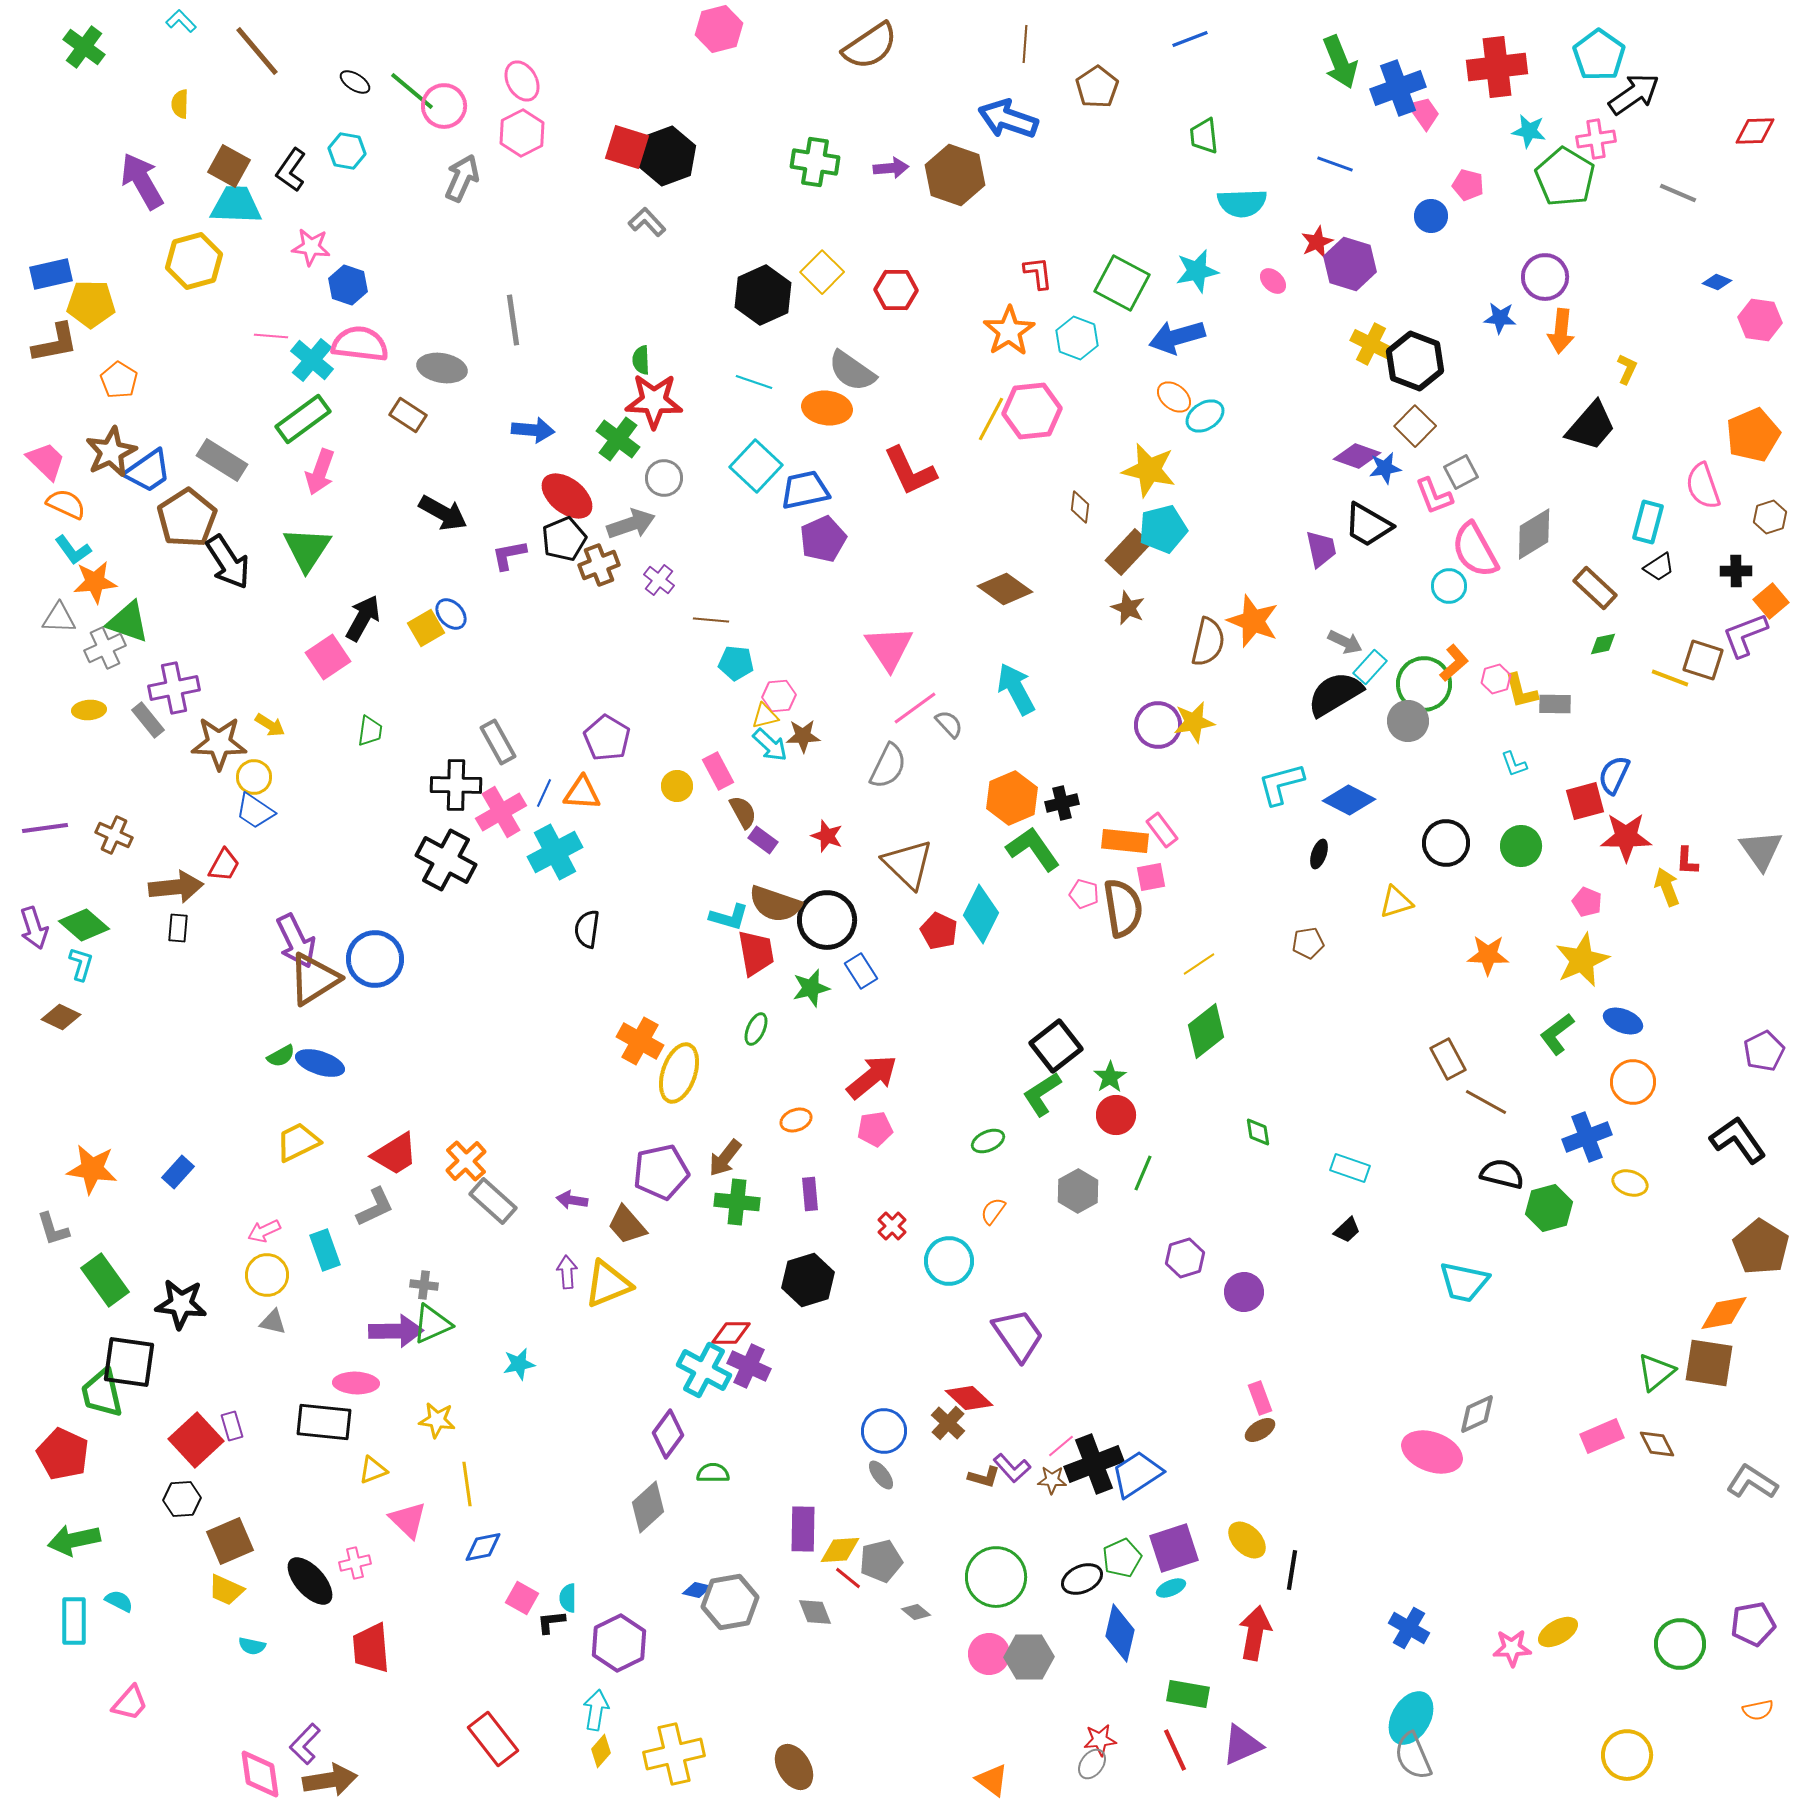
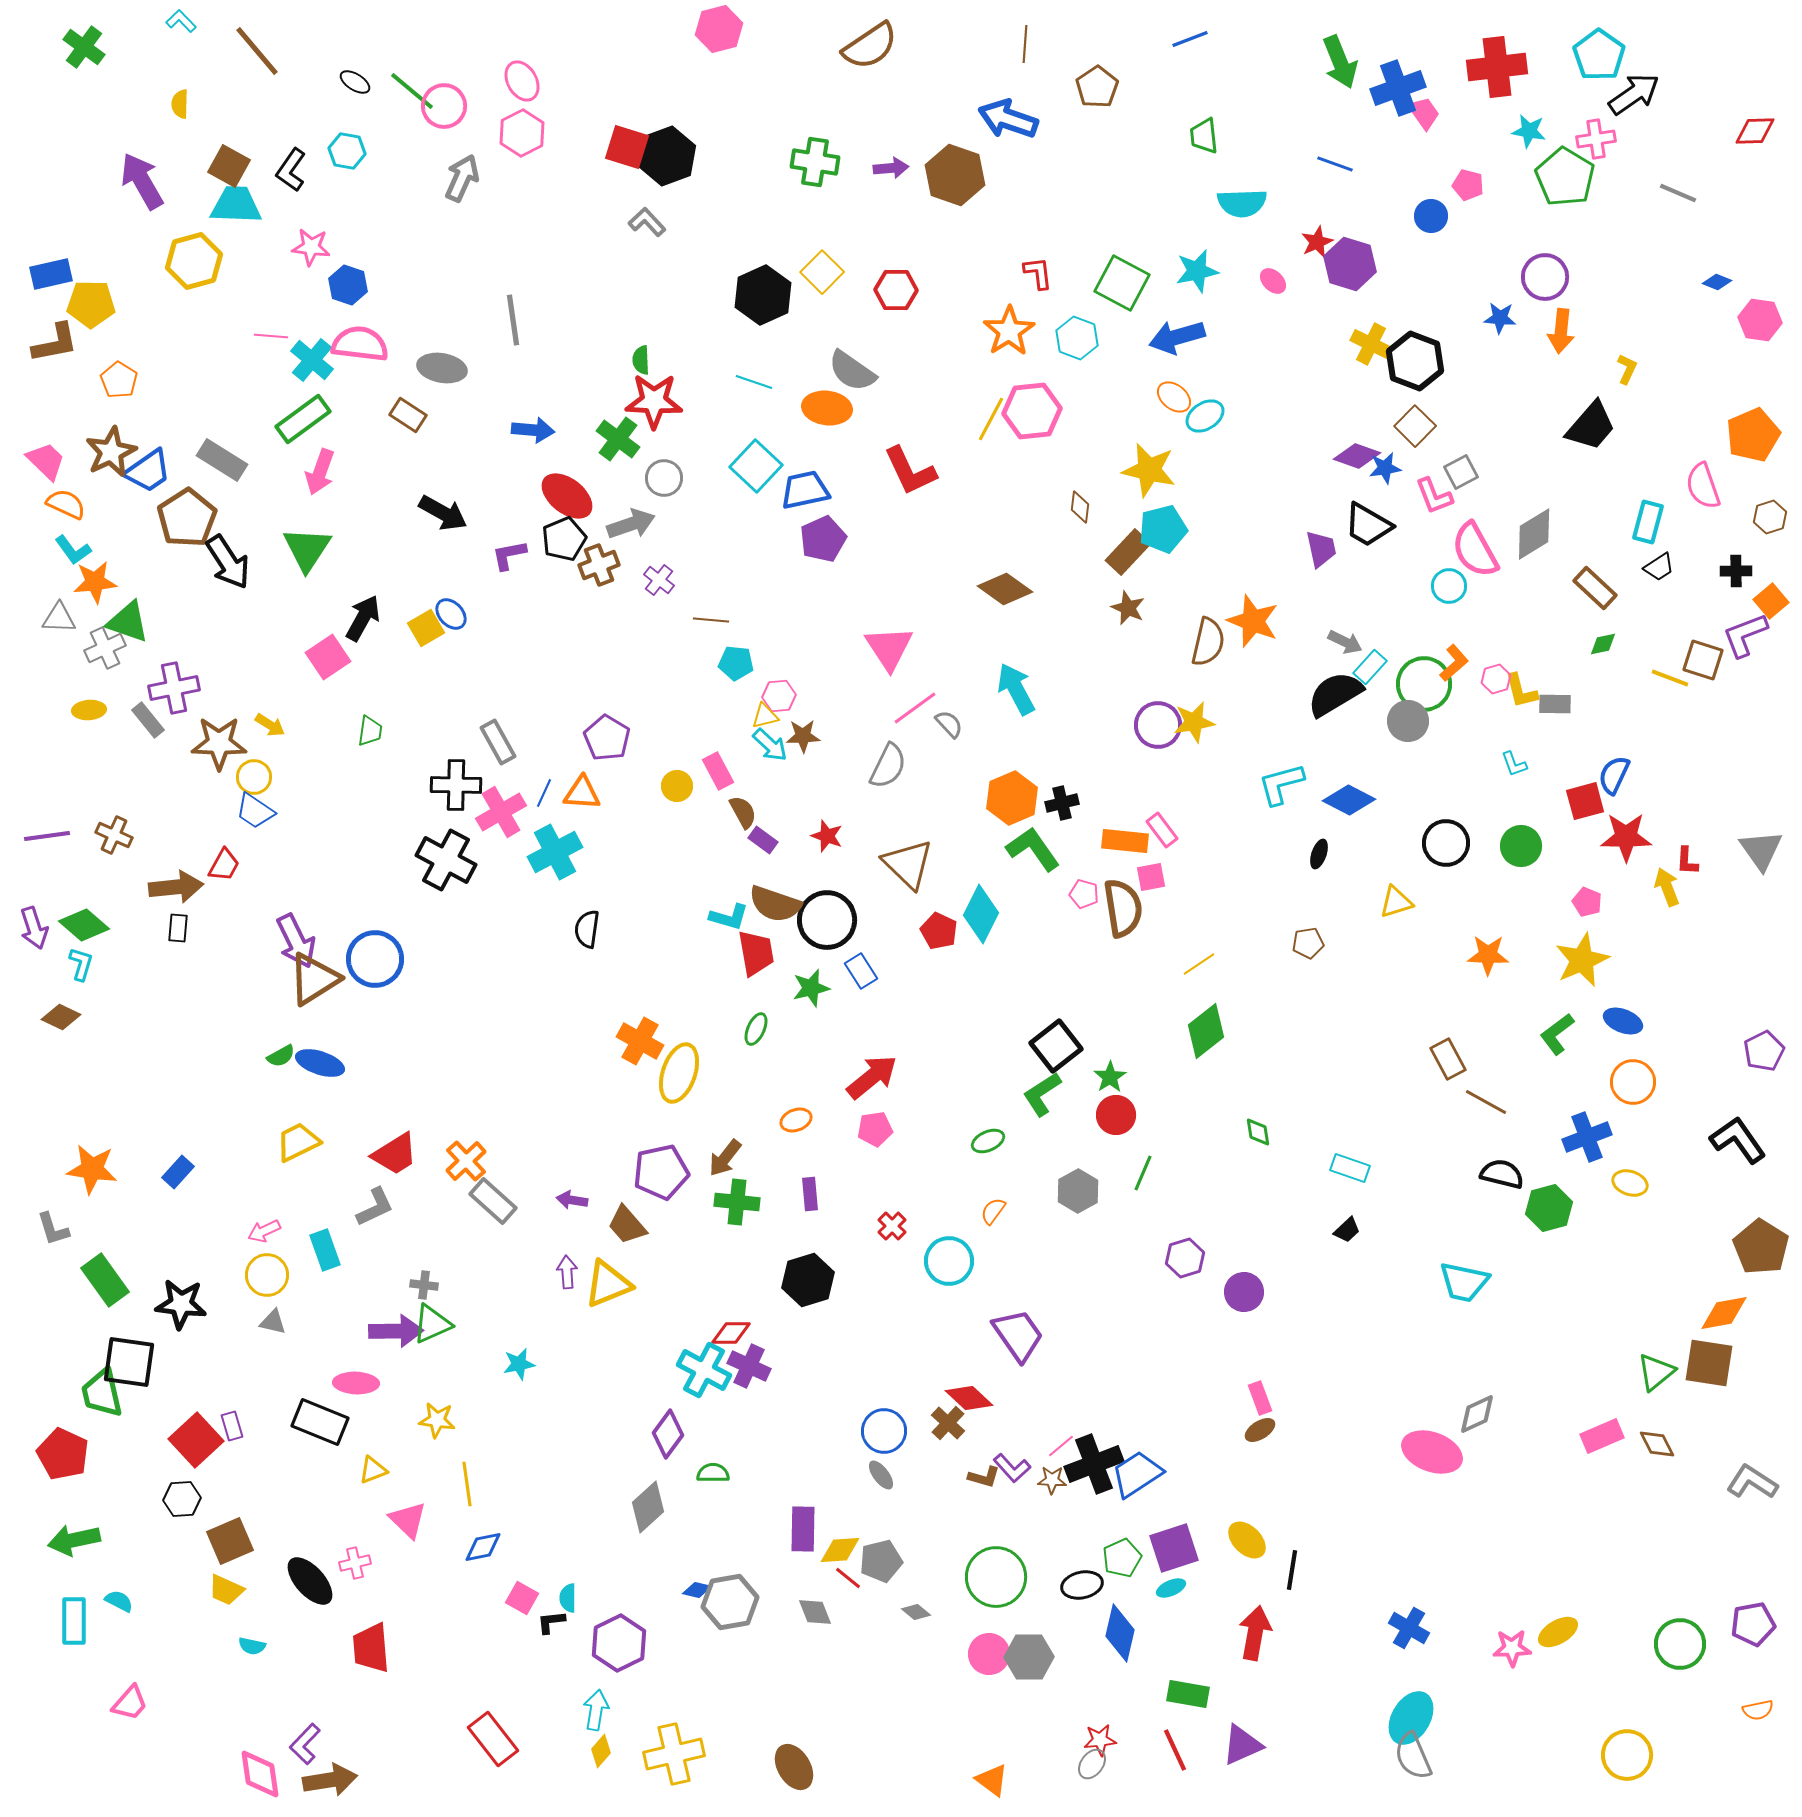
purple line at (45, 828): moved 2 px right, 8 px down
black rectangle at (324, 1422): moved 4 px left; rotated 16 degrees clockwise
black ellipse at (1082, 1579): moved 6 px down; rotated 12 degrees clockwise
